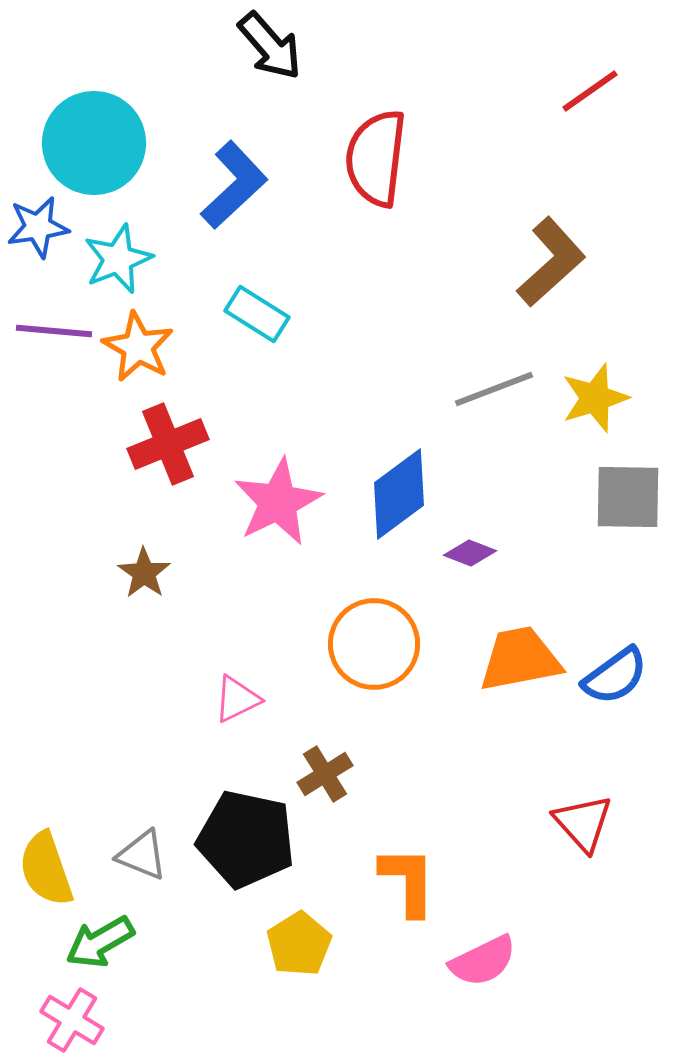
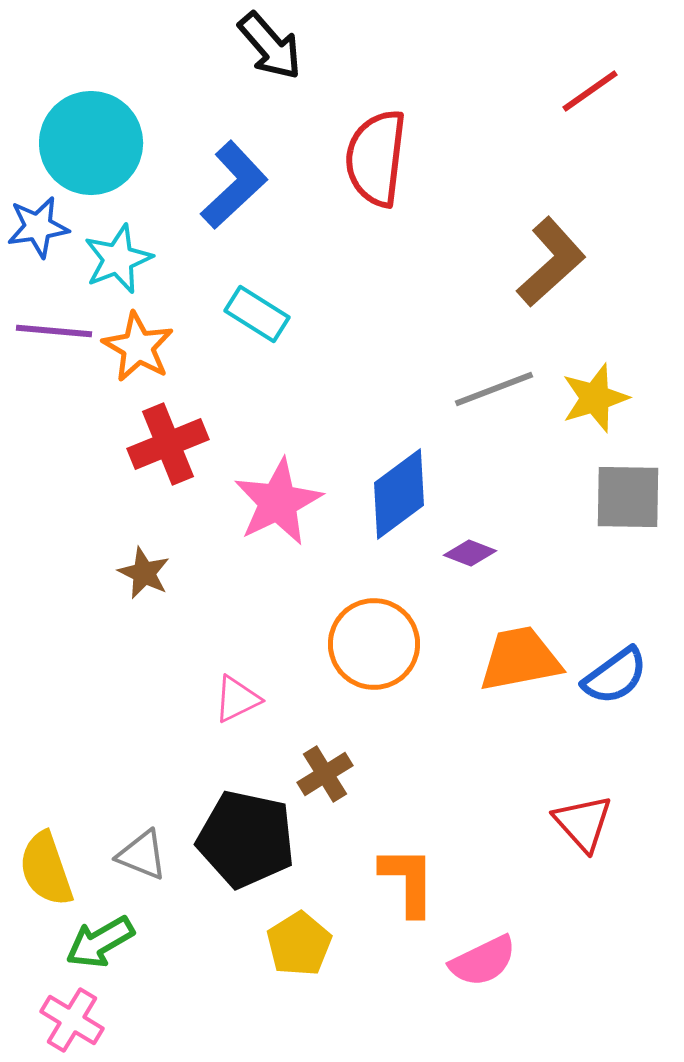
cyan circle: moved 3 px left
brown star: rotated 10 degrees counterclockwise
